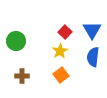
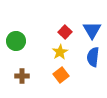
yellow star: moved 1 px down
